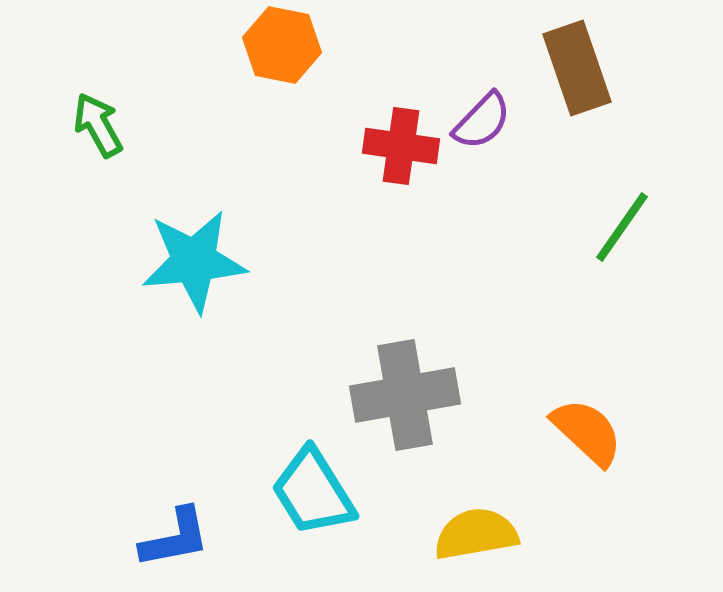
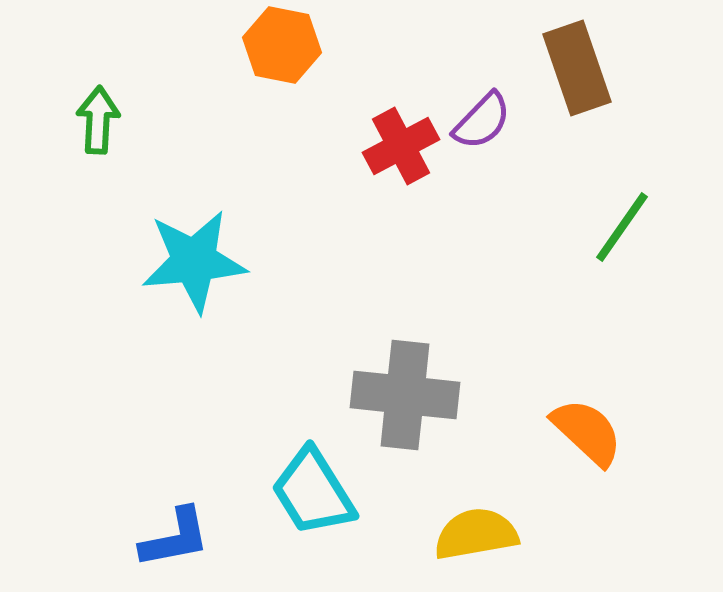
green arrow: moved 5 px up; rotated 32 degrees clockwise
red cross: rotated 36 degrees counterclockwise
gray cross: rotated 16 degrees clockwise
